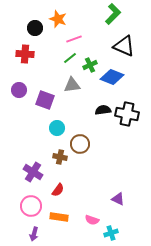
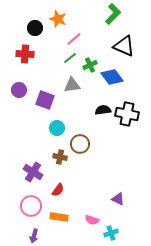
pink line: rotated 21 degrees counterclockwise
blue diamond: rotated 30 degrees clockwise
purple arrow: moved 2 px down
